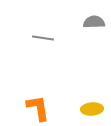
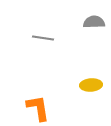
yellow ellipse: moved 1 px left, 24 px up
